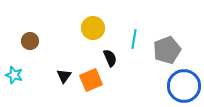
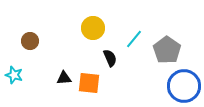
cyan line: rotated 30 degrees clockwise
gray pentagon: rotated 16 degrees counterclockwise
black triangle: moved 2 px down; rotated 49 degrees clockwise
orange square: moved 2 px left, 3 px down; rotated 30 degrees clockwise
